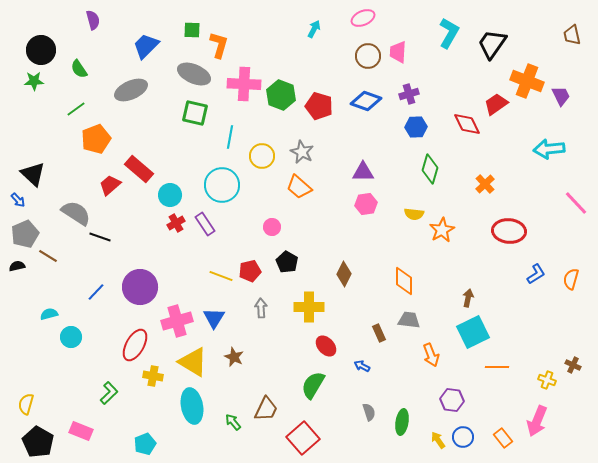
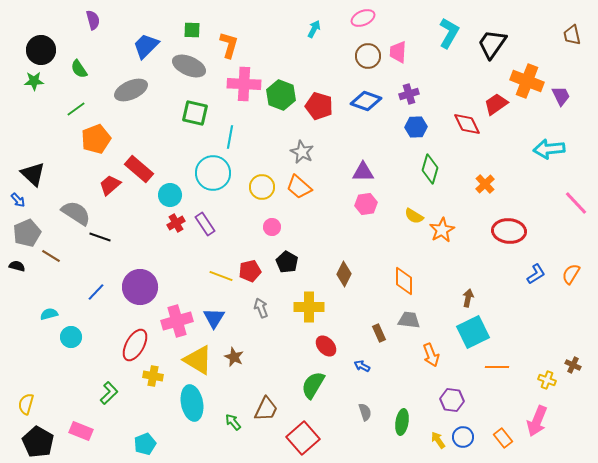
orange L-shape at (219, 45): moved 10 px right
gray ellipse at (194, 74): moved 5 px left, 8 px up
yellow circle at (262, 156): moved 31 px down
cyan circle at (222, 185): moved 9 px left, 12 px up
yellow semicircle at (414, 214): moved 2 px down; rotated 24 degrees clockwise
gray pentagon at (25, 234): moved 2 px right, 1 px up
brown line at (48, 256): moved 3 px right
black semicircle at (17, 266): rotated 28 degrees clockwise
orange semicircle at (571, 279): moved 5 px up; rotated 15 degrees clockwise
gray arrow at (261, 308): rotated 18 degrees counterclockwise
yellow triangle at (193, 362): moved 5 px right, 2 px up
cyan ellipse at (192, 406): moved 3 px up
gray semicircle at (369, 412): moved 4 px left
